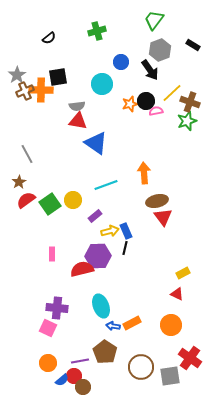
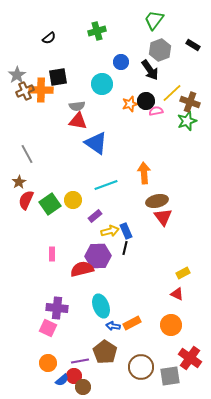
red semicircle at (26, 200): rotated 30 degrees counterclockwise
